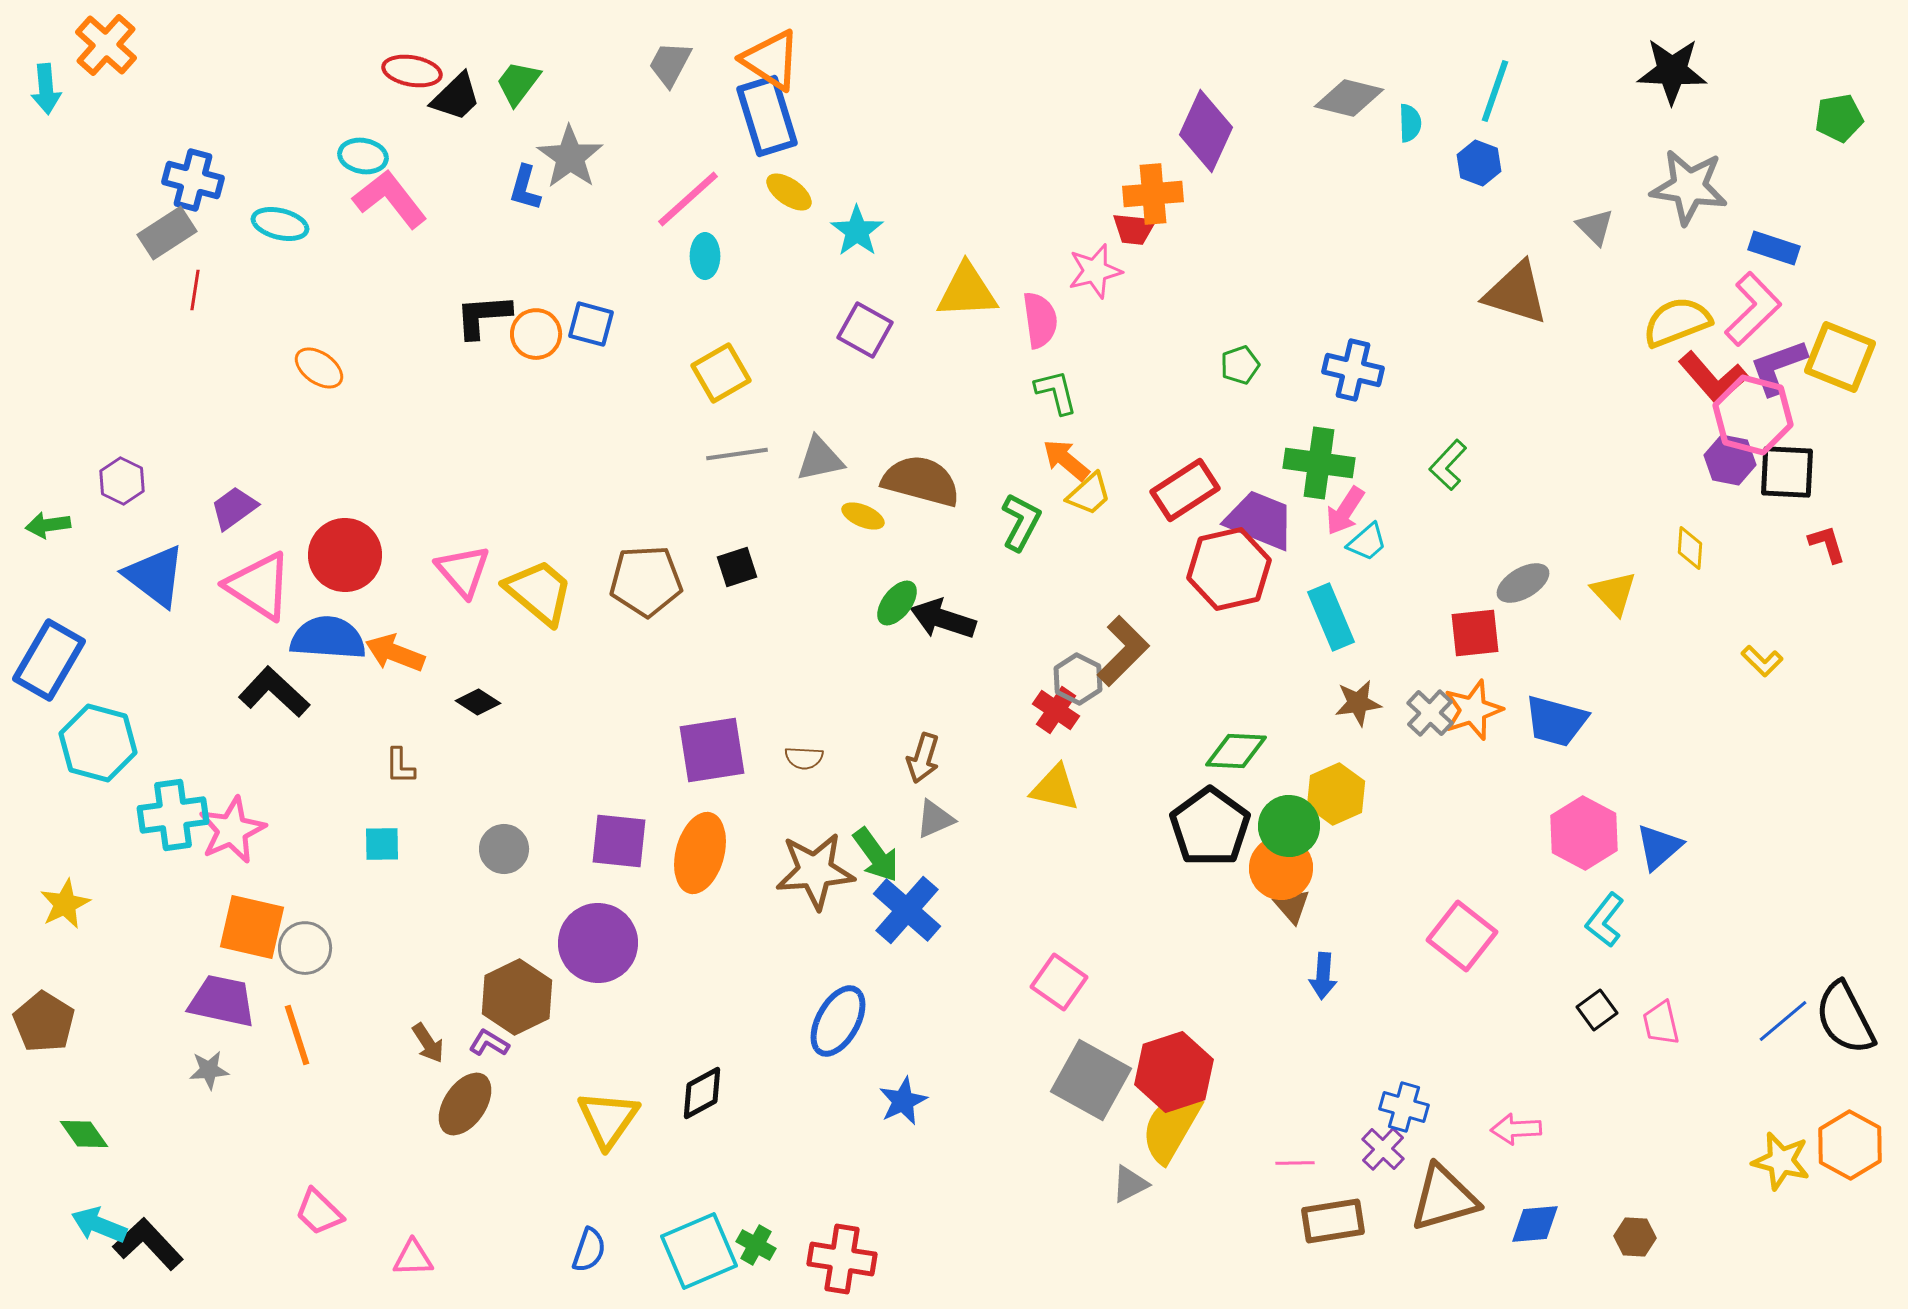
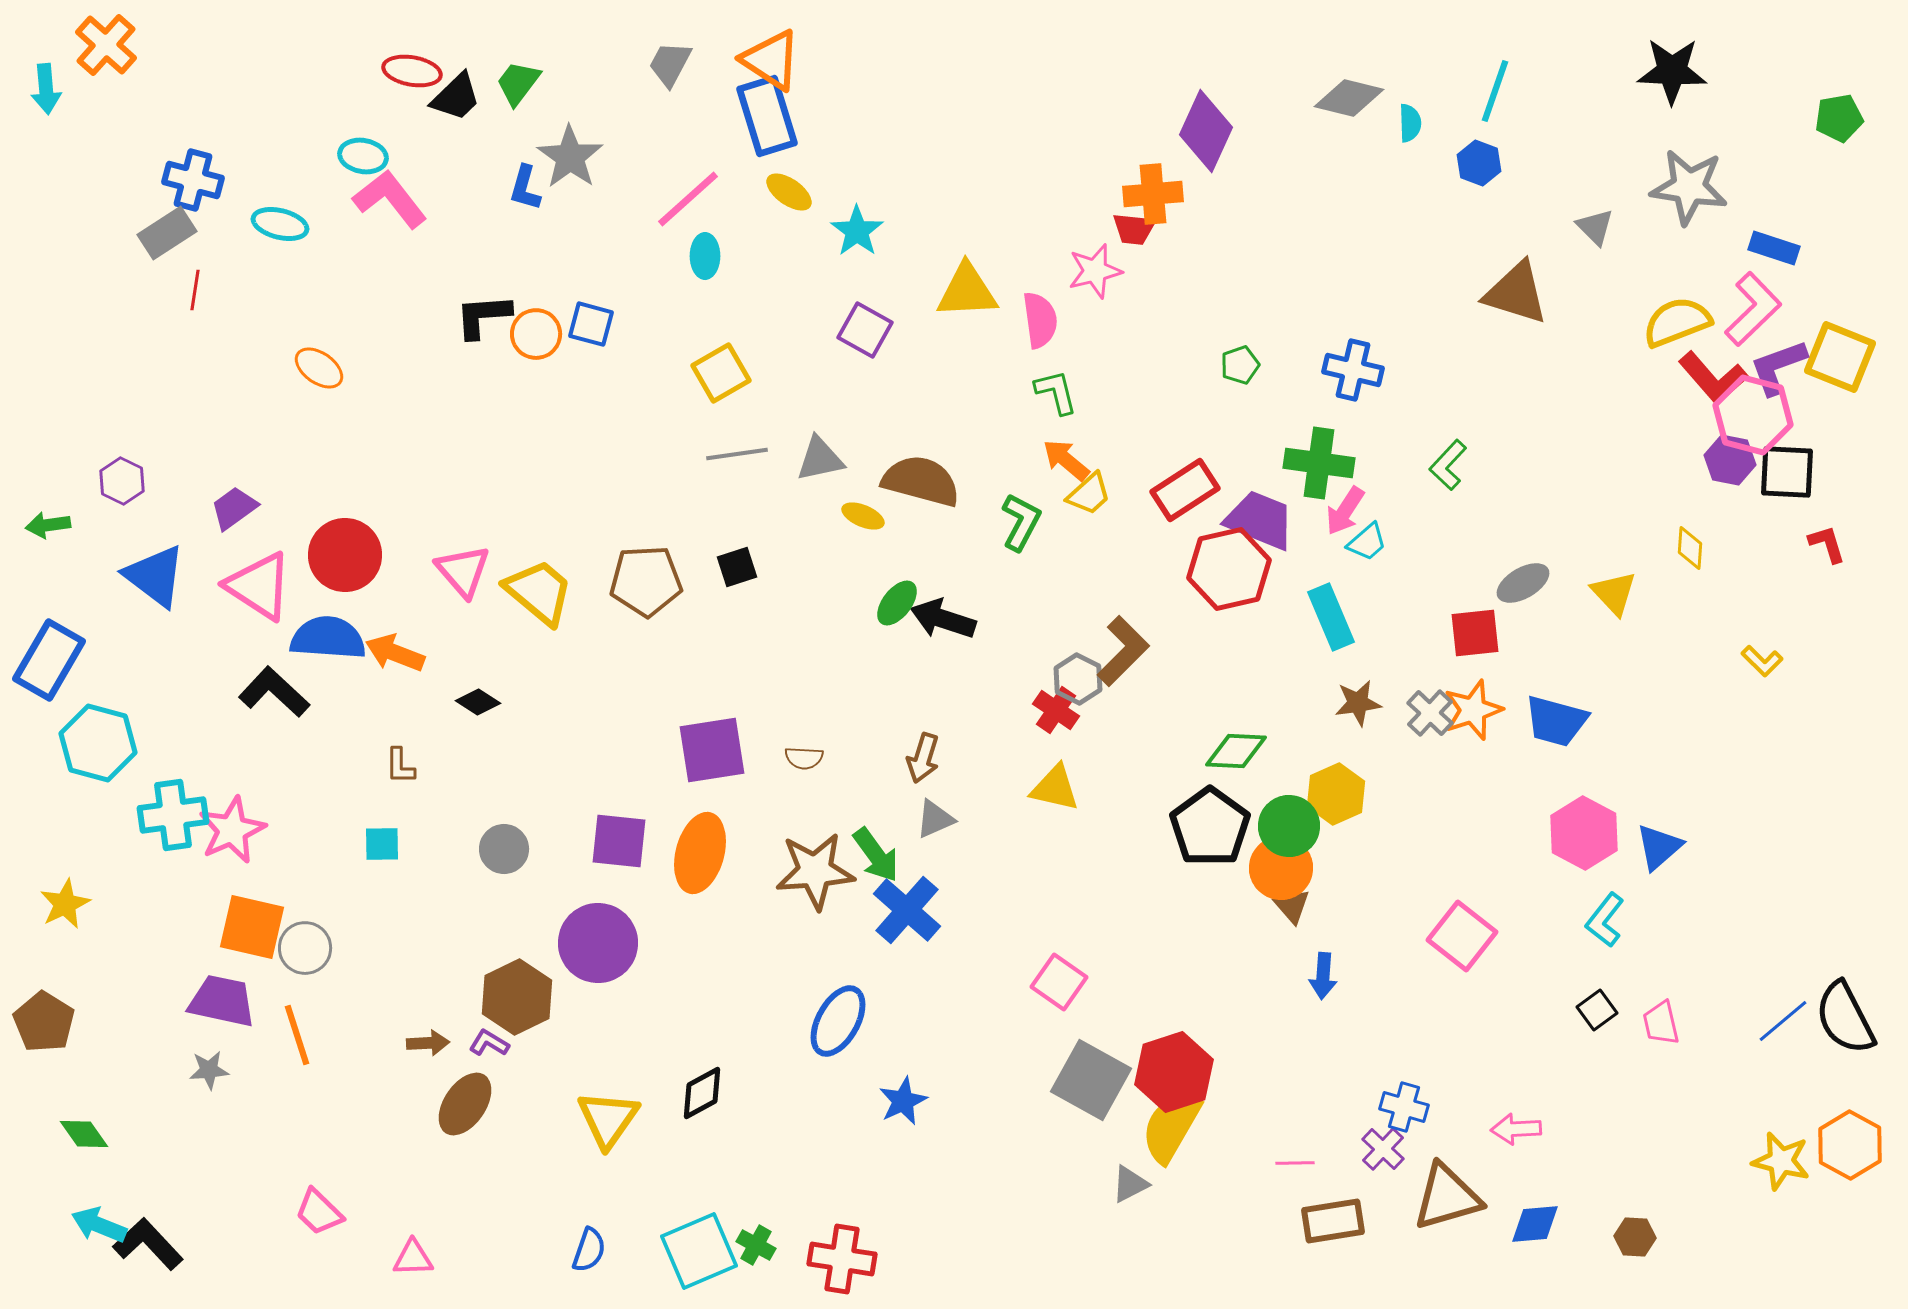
brown arrow at (428, 1043): rotated 60 degrees counterclockwise
brown triangle at (1444, 1198): moved 3 px right, 1 px up
